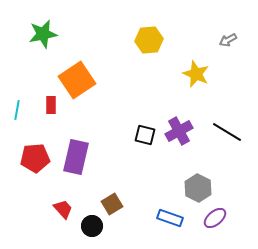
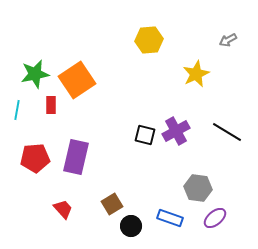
green star: moved 8 px left, 40 px down
yellow star: rotated 24 degrees clockwise
purple cross: moved 3 px left
gray hexagon: rotated 20 degrees counterclockwise
black circle: moved 39 px right
